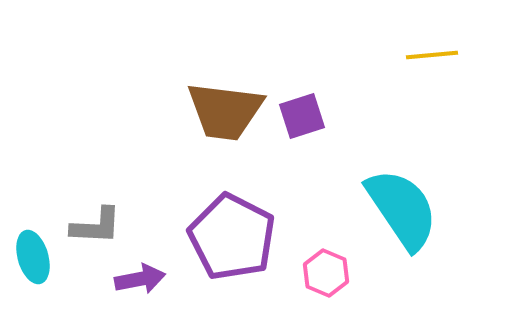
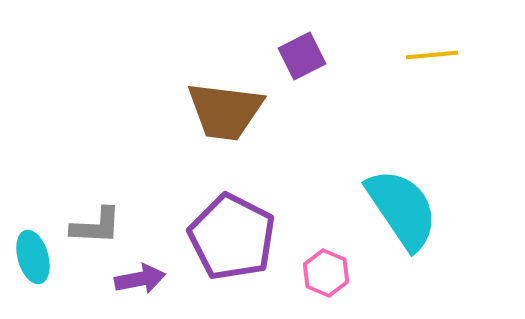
purple square: moved 60 px up; rotated 9 degrees counterclockwise
